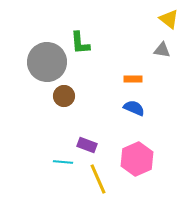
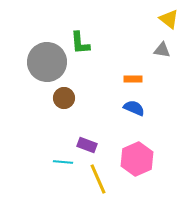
brown circle: moved 2 px down
